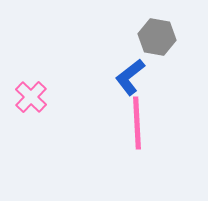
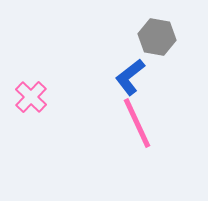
pink line: rotated 22 degrees counterclockwise
